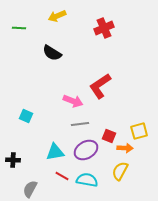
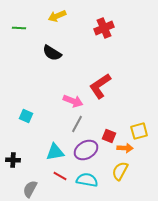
gray line: moved 3 px left; rotated 54 degrees counterclockwise
red line: moved 2 px left
